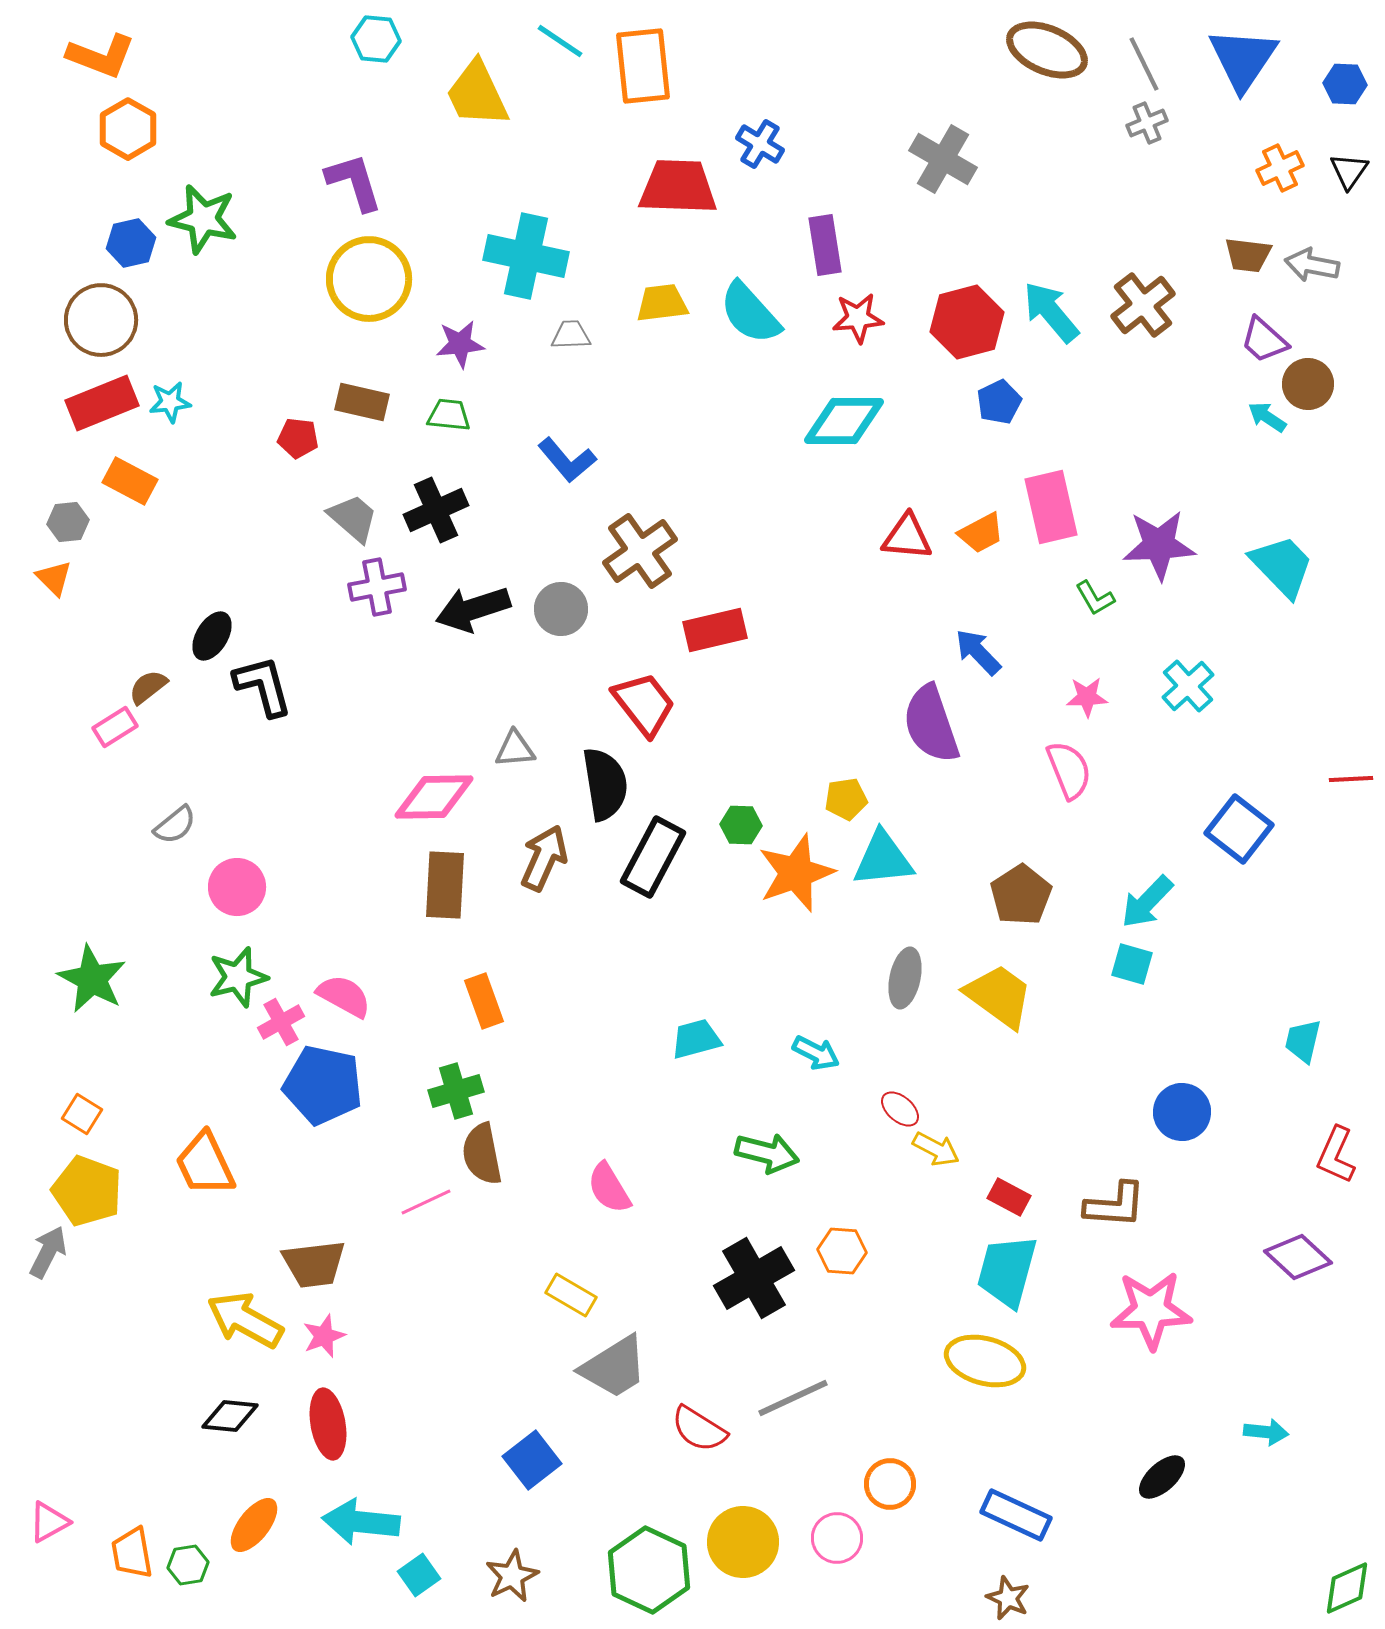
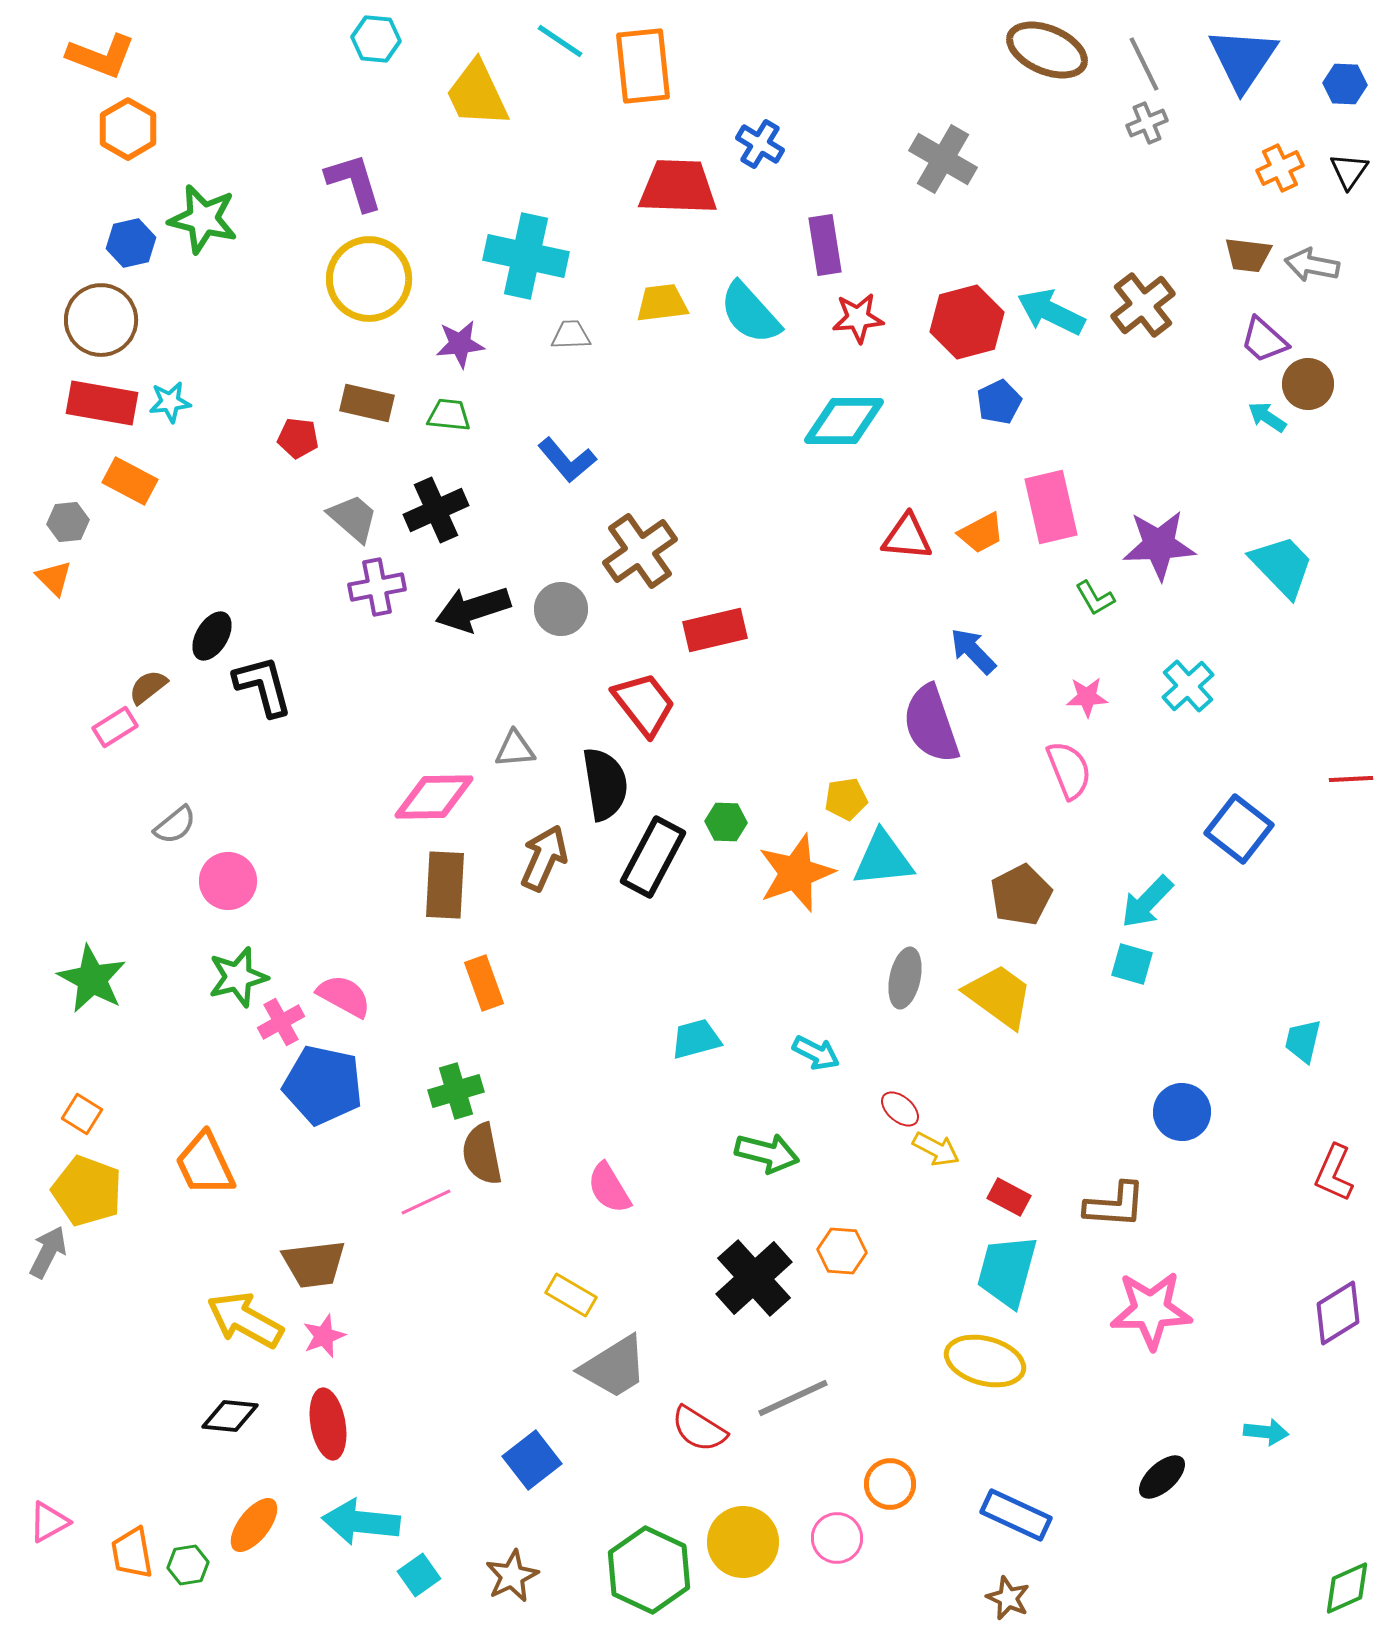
cyan arrow at (1051, 312): rotated 24 degrees counterclockwise
brown rectangle at (362, 402): moved 5 px right, 1 px down
red rectangle at (102, 403): rotated 32 degrees clockwise
blue arrow at (978, 652): moved 5 px left, 1 px up
green hexagon at (741, 825): moved 15 px left, 3 px up
pink circle at (237, 887): moved 9 px left, 6 px up
brown pentagon at (1021, 895): rotated 6 degrees clockwise
orange rectangle at (484, 1001): moved 18 px up
red L-shape at (1336, 1155): moved 2 px left, 18 px down
purple diamond at (1298, 1257): moved 40 px right, 56 px down; rotated 74 degrees counterclockwise
black cross at (754, 1278): rotated 12 degrees counterclockwise
